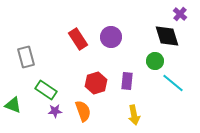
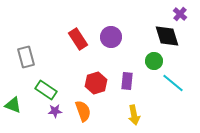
green circle: moved 1 px left
